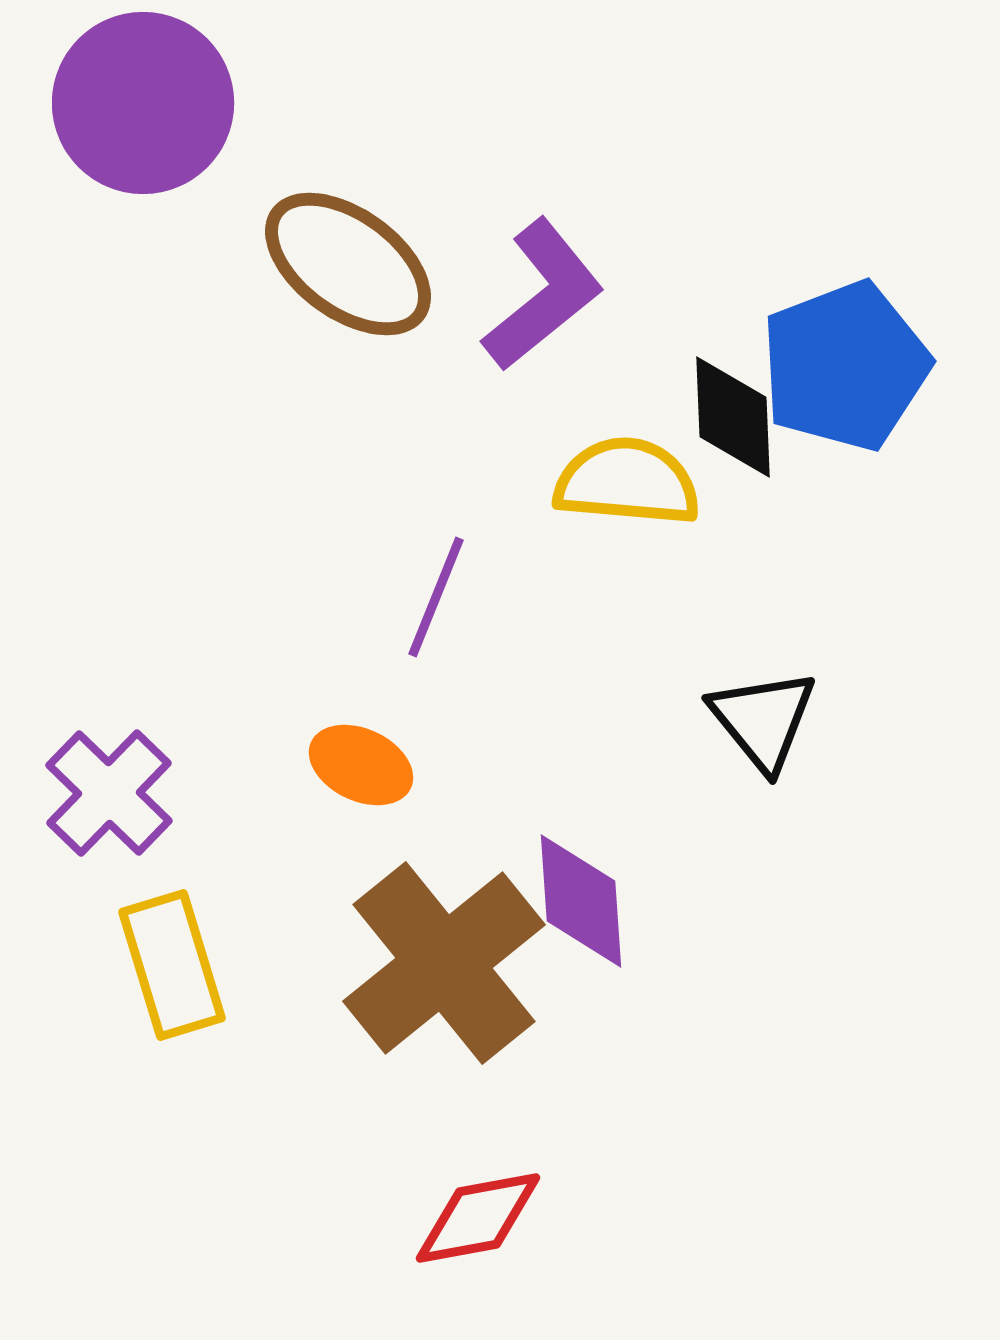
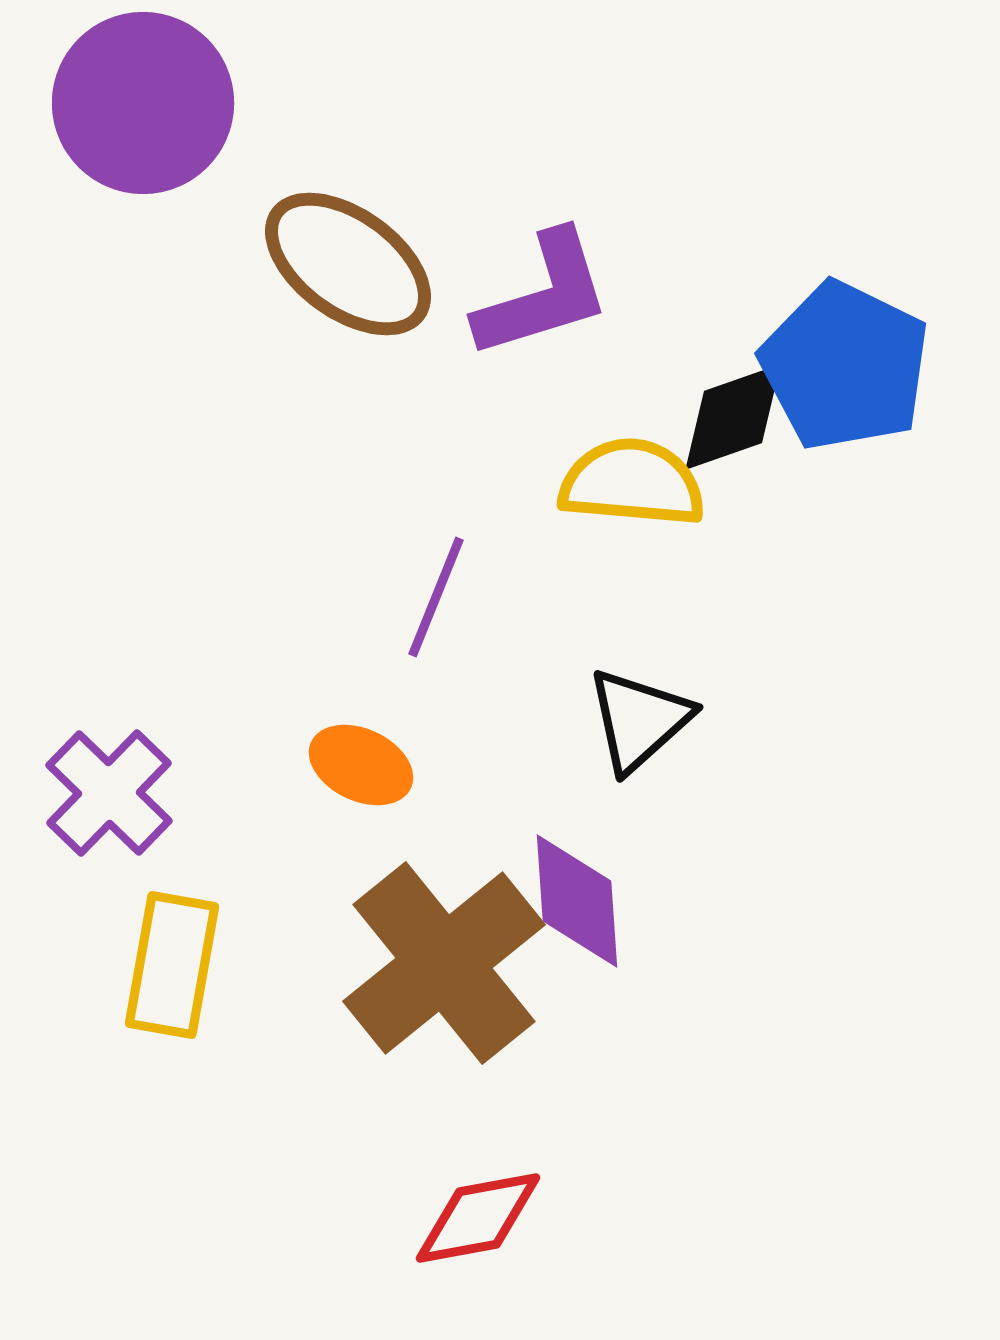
purple L-shape: rotated 22 degrees clockwise
blue pentagon: rotated 25 degrees counterclockwise
black diamond: rotated 73 degrees clockwise
yellow semicircle: moved 5 px right, 1 px down
black triangle: moved 124 px left; rotated 27 degrees clockwise
purple diamond: moved 4 px left
yellow rectangle: rotated 27 degrees clockwise
